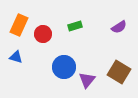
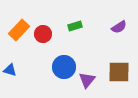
orange rectangle: moved 5 px down; rotated 20 degrees clockwise
blue triangle: moved 6 px left, 13 px down
brown square: rotated 30 degrees counterclockwise
